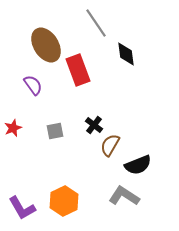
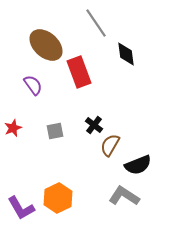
brown ellipse: rotated 16 degrees counterclockwise
red rectangle: moved 1 px right, 2 px down
orange hexagon: moved 6 px left, 3 px up
purple L-shape: moved 1 px left
